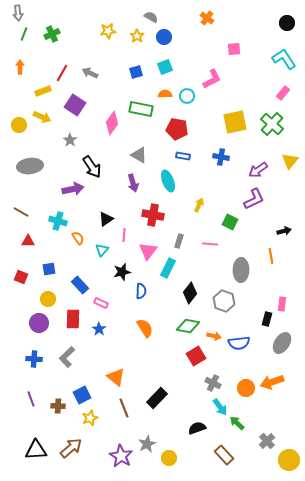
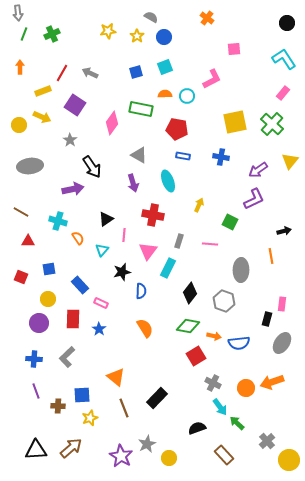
blue square at (82, 395): rotated 24 degrees clockwise
purple line at (31, 399): moved 5 px right, 8 px up
